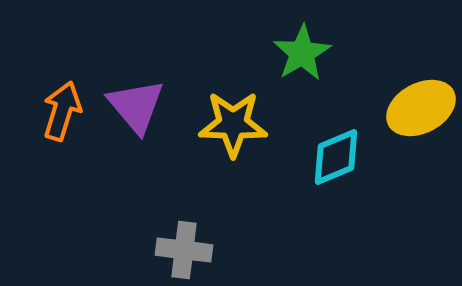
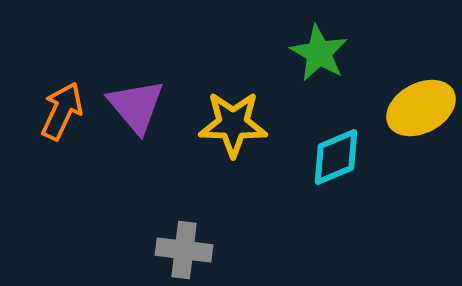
green star: moved 17 px right; rotated 12 degrees counterclockwise
orange arrow: rotated 8 degrees clockwise
